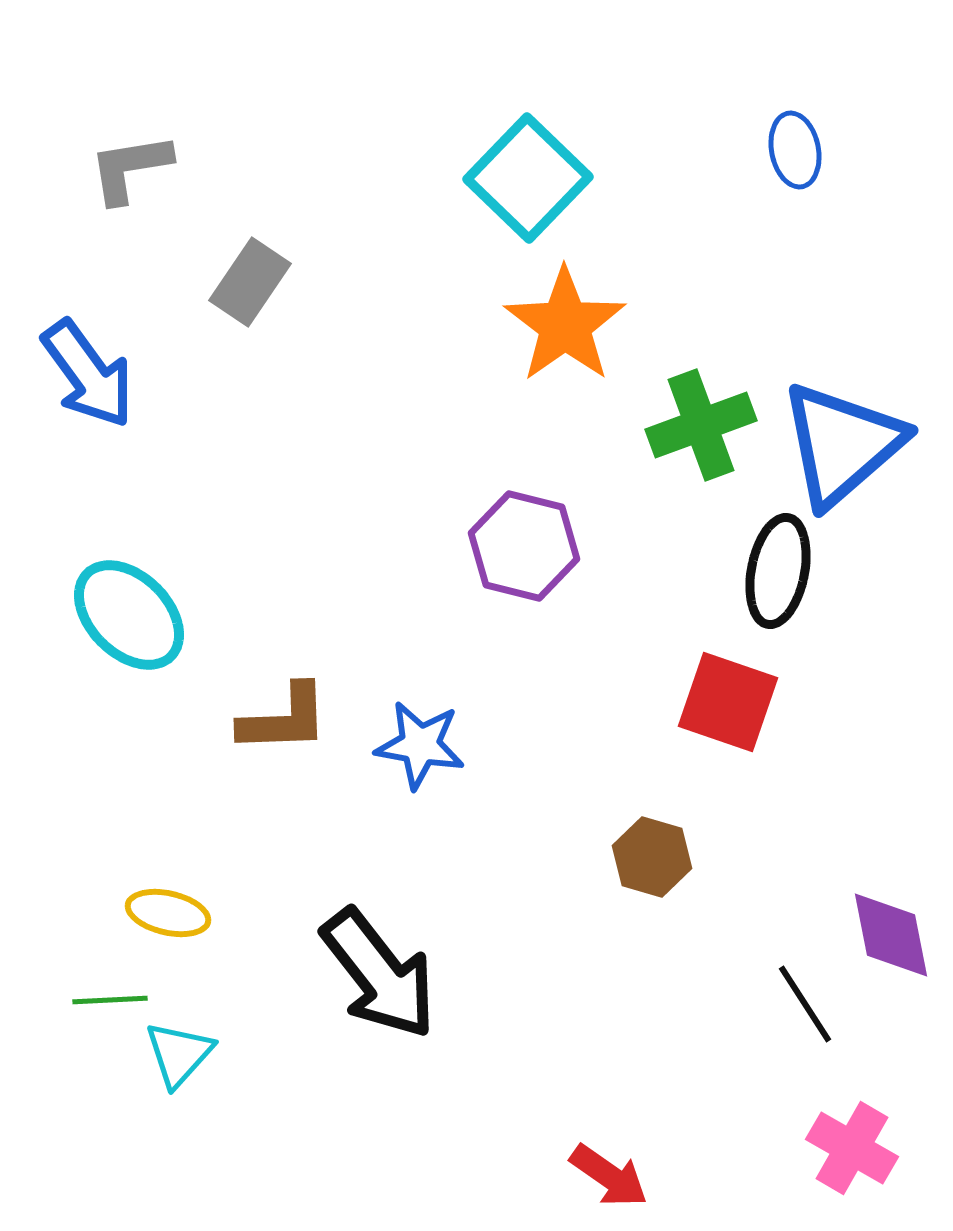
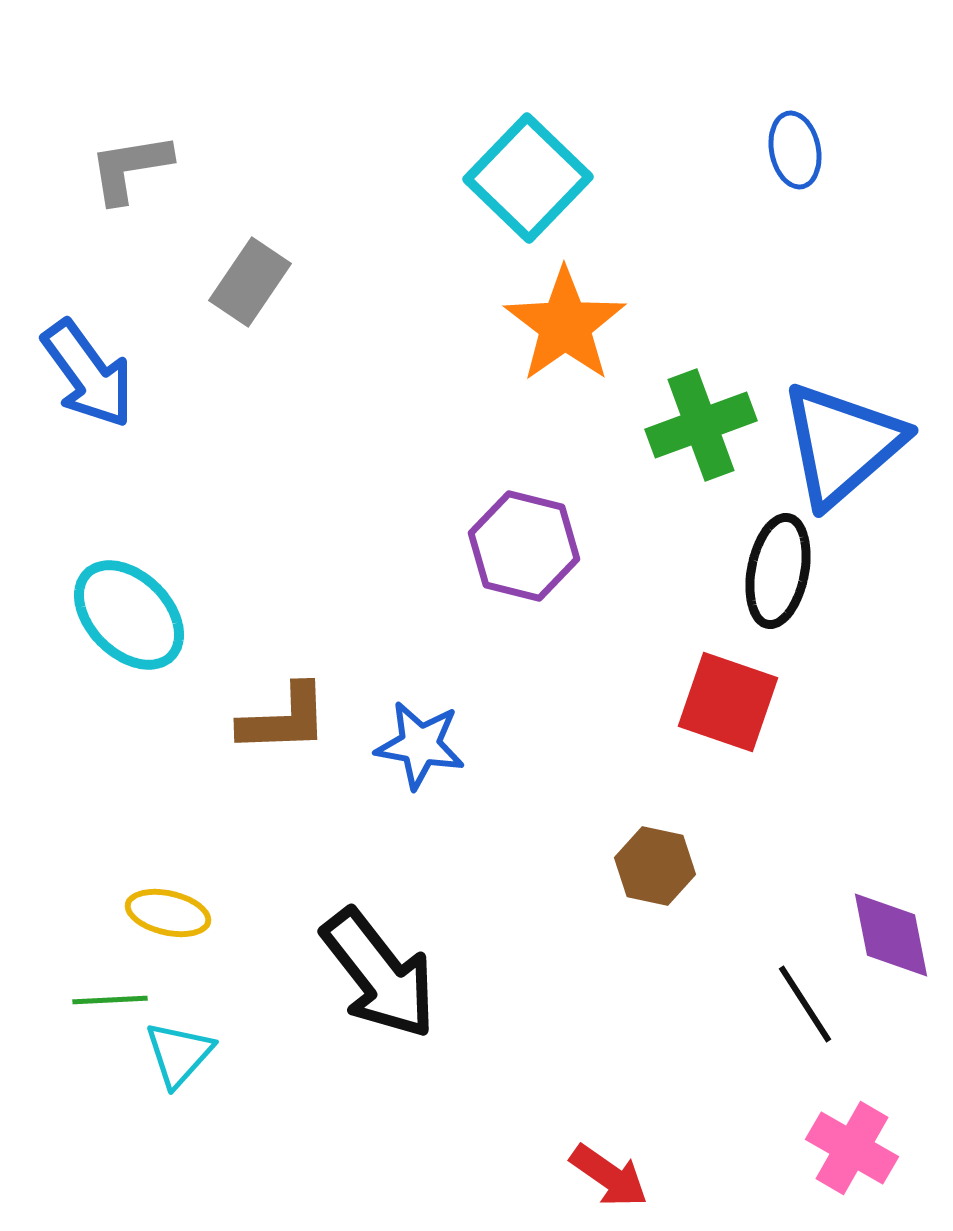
brown hexagon: moved 3 px right, 9 px down; rotated 4 degrees counterclockwise
